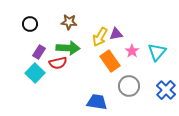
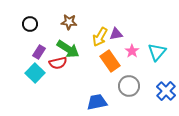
green arrow: moved 1 px down; rotated 30 degrees clockwise
blue cross: moved 1 px down
blue trapezoid: rotated 20 degrees counterclockwise
